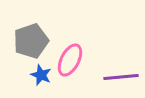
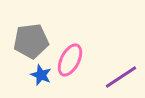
gray pentagon: rotated 12 degrees clockwise
purple line: rotated 28 degrees counterclockwise
